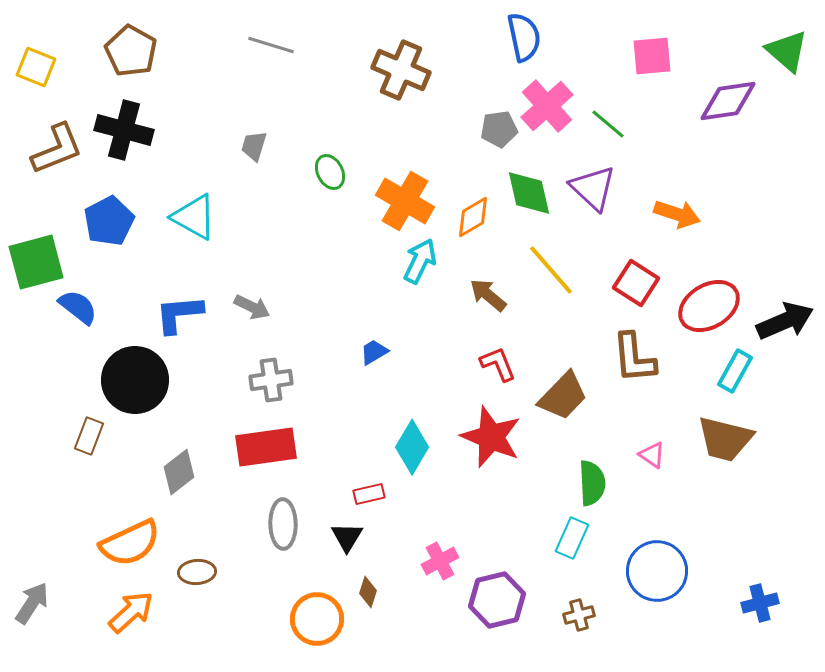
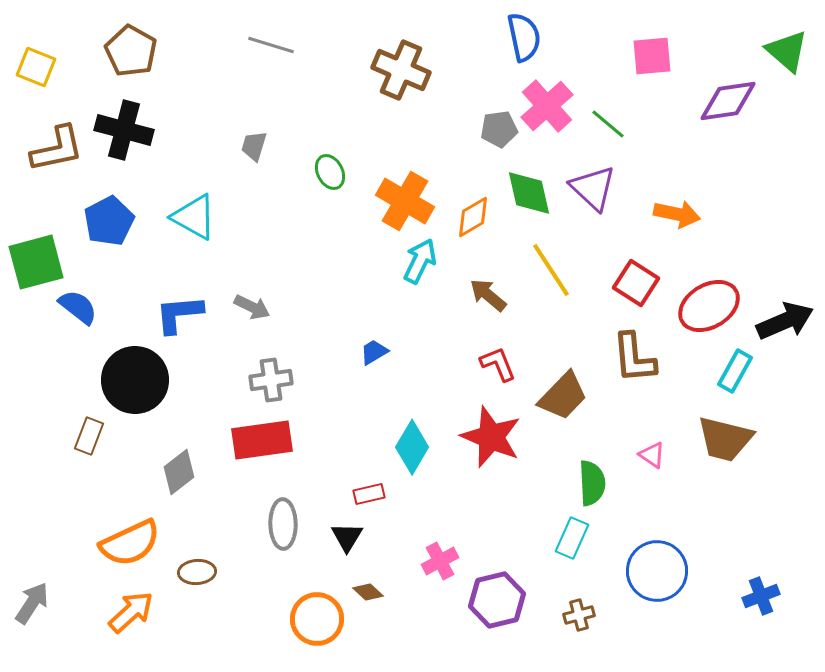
brown L-shape at (57, 149): rotated 10 degrees clockwise
orange arrow at (677, 214): rotated 6 degrees counterclockwise
yellow line at (551, 270): rotated 8 degrees clockwise
red rectangle at (266, 447): moved 4 px left, 7 px up
brown diamond at (368, 592): rotated 64 degrees counterclockwise
blue cross at (760, 603): moved 1 px right, 7 px up; rotated 6 degrees counterclockwise
